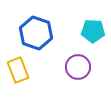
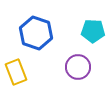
yellow rectangle: moved 2 px left, 2 px down
